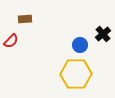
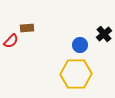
brown rectangle: moved 2 px right, 9 px down
black cross: moved 1 px right
